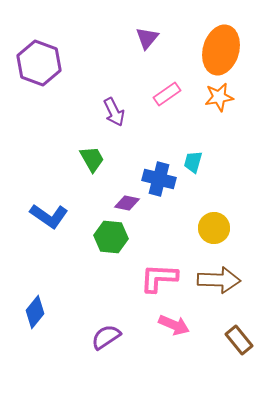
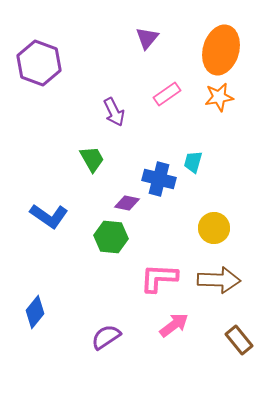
pink arrow: rotated 60 degrees counterclockwise
